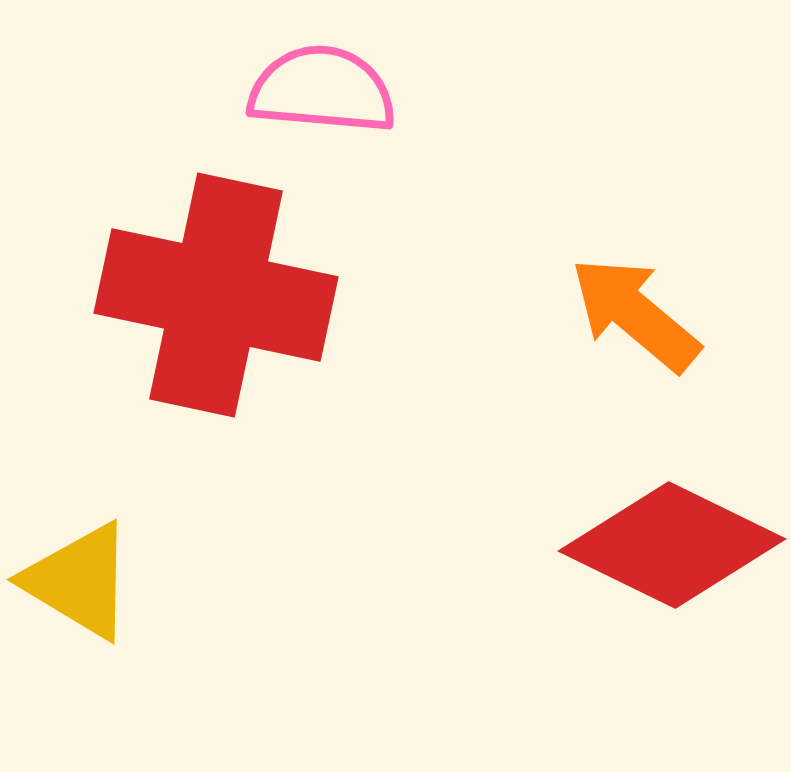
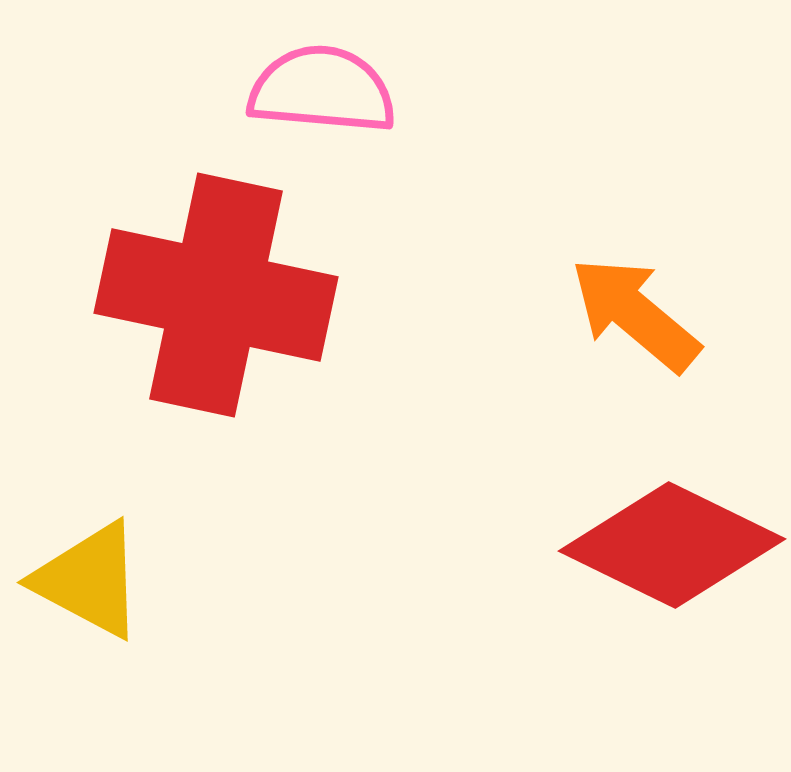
yellow triangle: moved 10 px right, 1 px up; rotated 3 degrees counterclockwise
